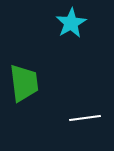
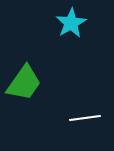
green trapezoid: rotated 42 degrees clockwise
